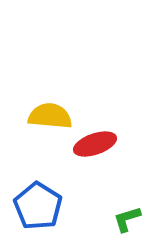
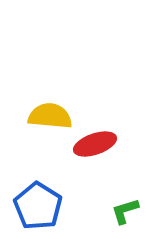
green L-shape: moved 2 px left, 8 px up
